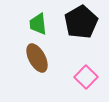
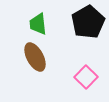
black pentagon: moved 7 px right
brown ellipse: moved 2 px left, 1 px up
